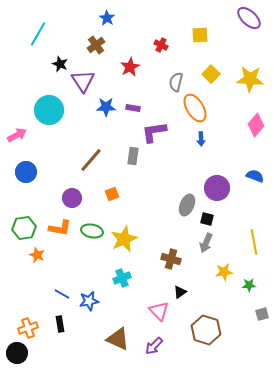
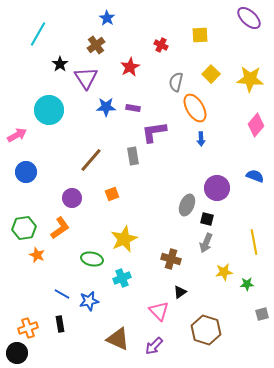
black star at (60, 64): rotated 14 degrees clockwise
purple triangle at (83, 81): moved 3 px right, 3 px up
gray rectangle at (133, 156): rotated 18 degrees counterclockwise
orange L-shape at (60, 228): rotated 45 degrees counterclockwise
green ellipse at (92, 231): moved 28 px down
green star at (249, 285): moved 2 px left, 1 px up
